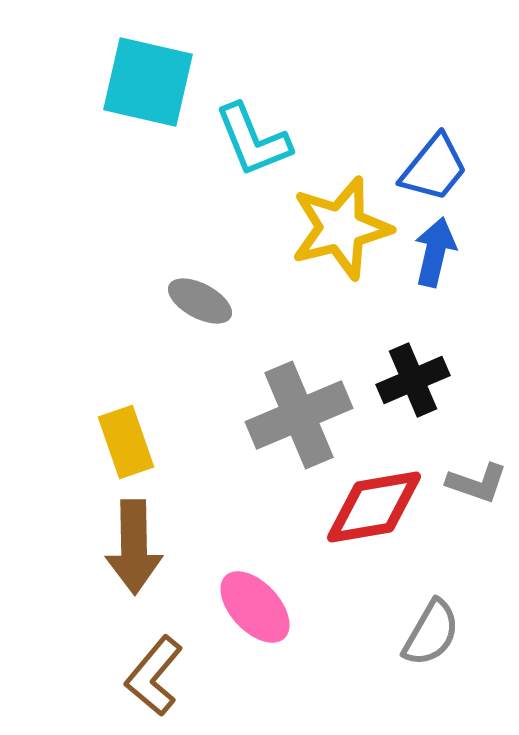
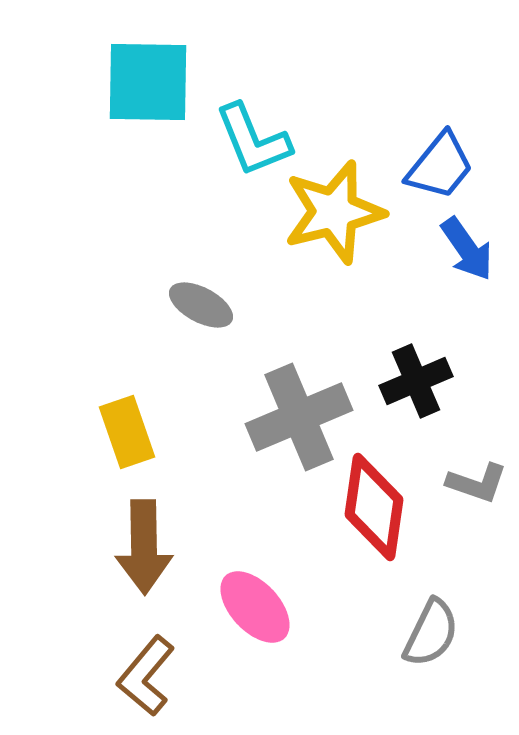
cyan square: rotated 12 degrees counterclockwise
blue trapezoid: moved 6 px right, 2 px up
yellow star: moved 7 px left, 16 px up
blue arrow: moved 32 px right, 3 px up; rotated 132 degrees clockwise
gray ellipse: moved 1 px right, 4 px down
black cross: moved 3 px right, 1 px down
gray cross: moved 2 px down
yellow rectangle: moved 1 px right, 10 px up
red diamond: rotated 72 degrees counterclockwise
brown arrow: moved 10 px right
gray semicircle: rotated 4 degrees counterclockwise
brown L-shape: moved 8 px left
